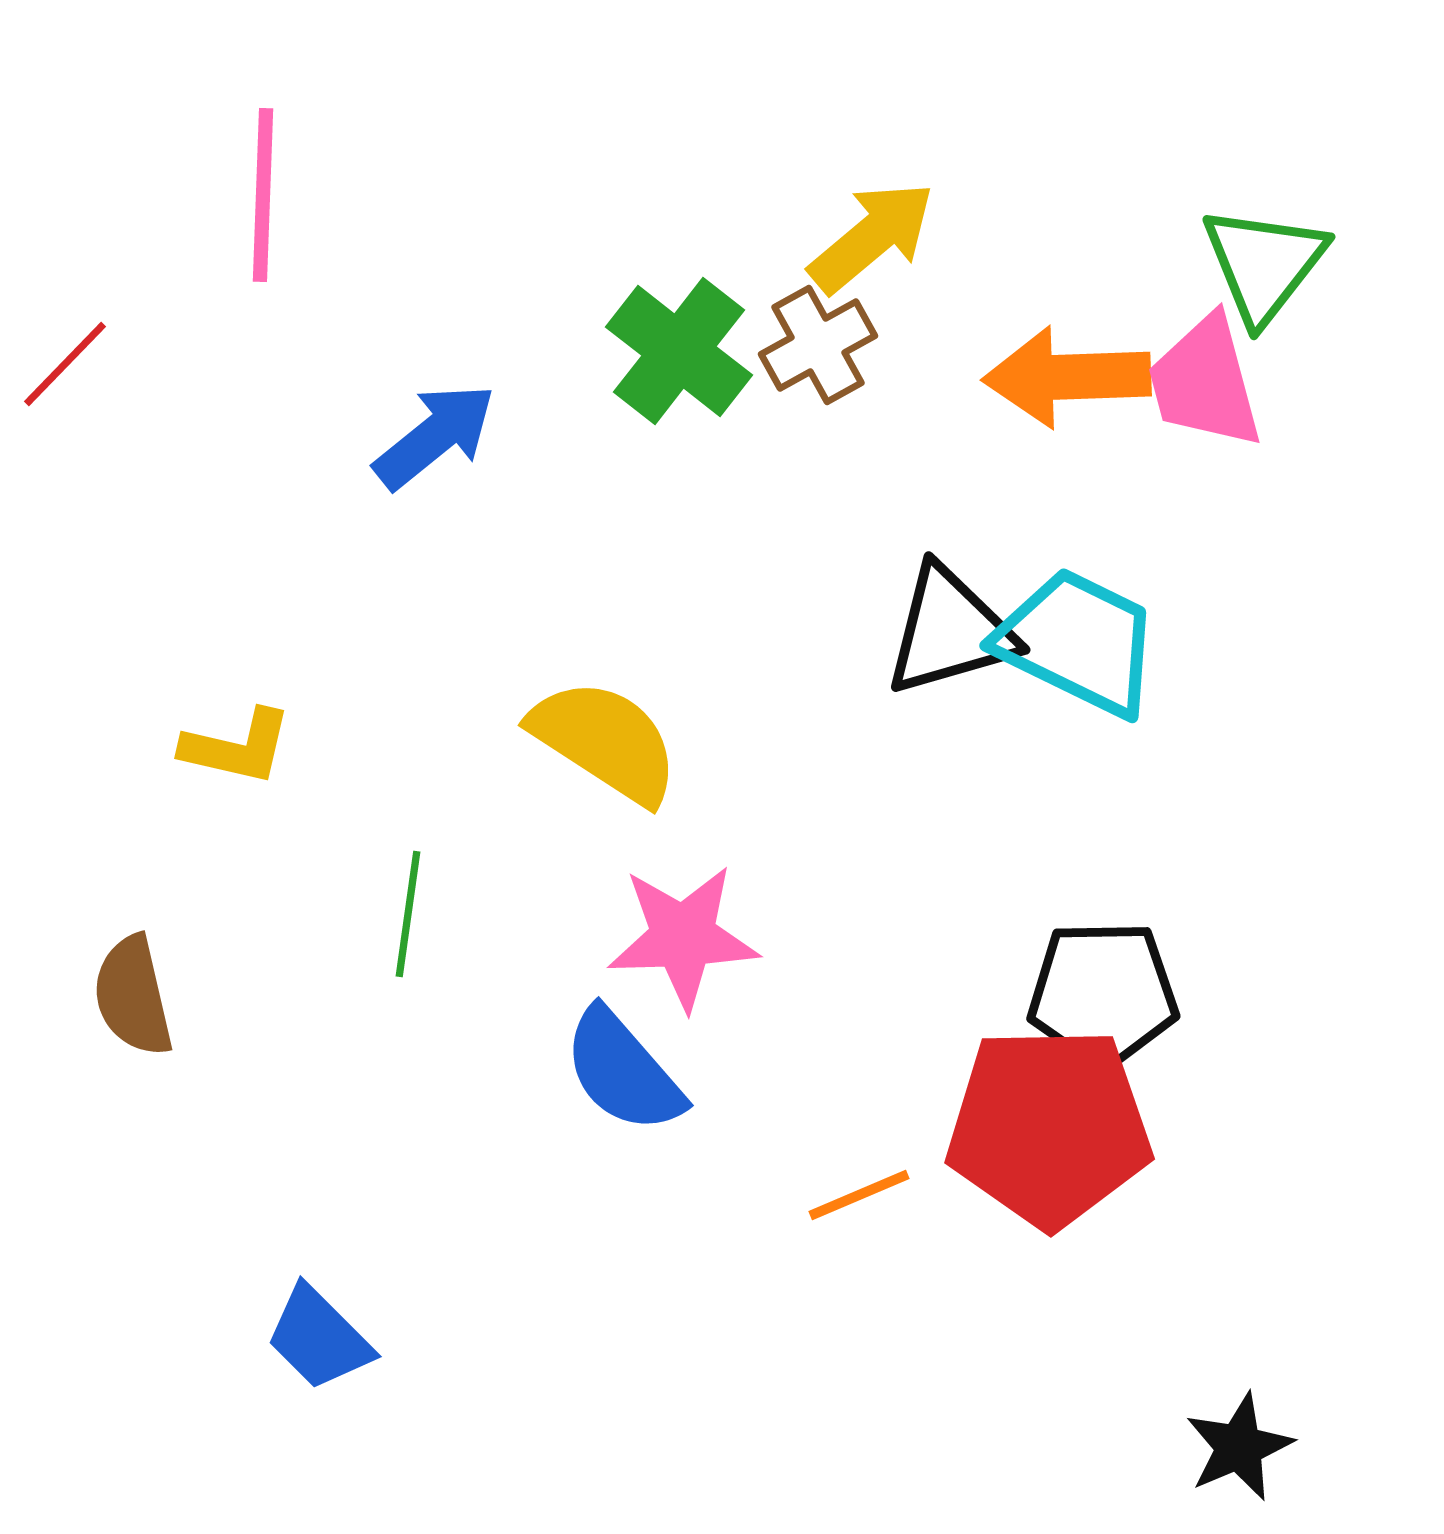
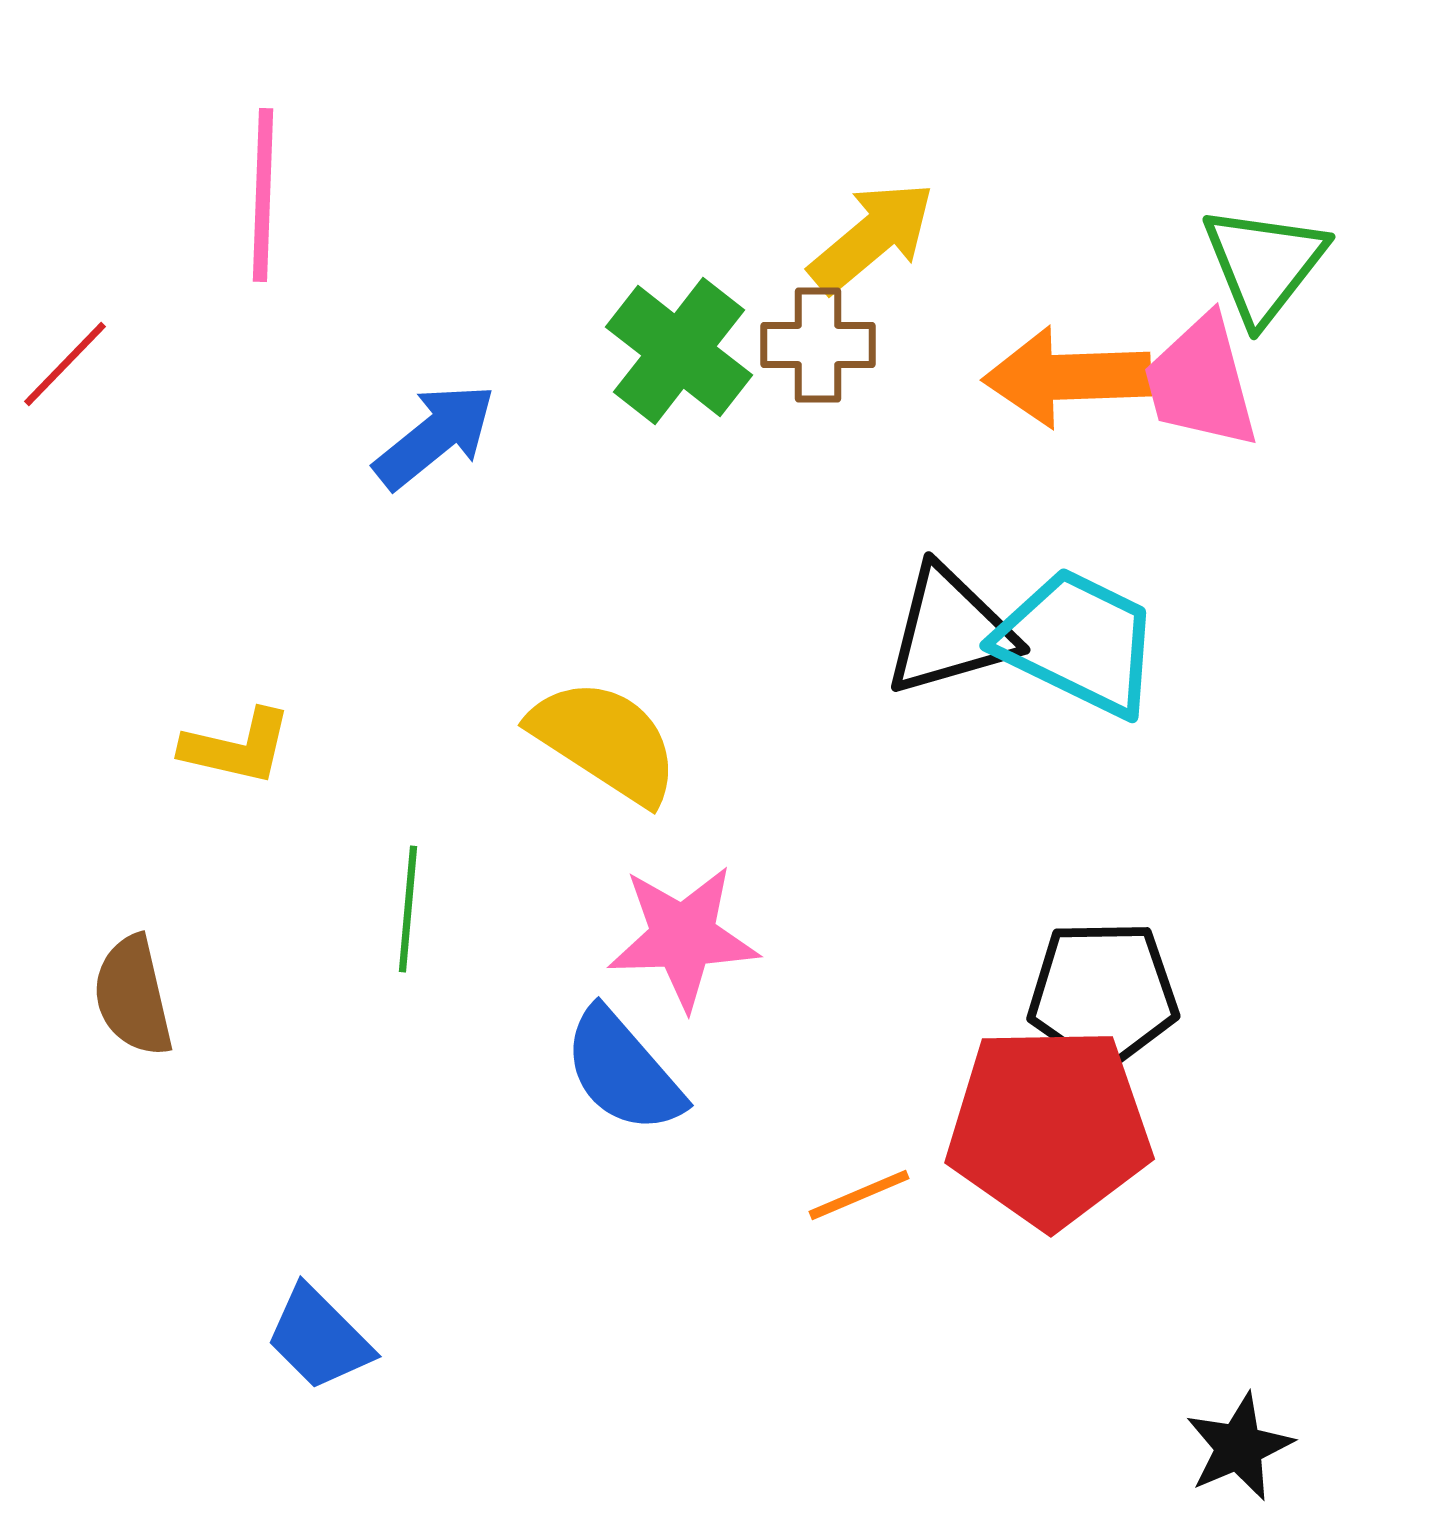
brown cross: rotated 29 degrees clockwise
pink trapezoid: moved 4 px left
green line: moved 5 px up; rotated 3 degrees counterclockwise
